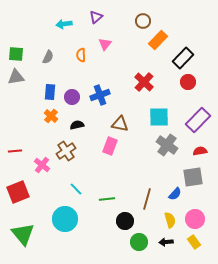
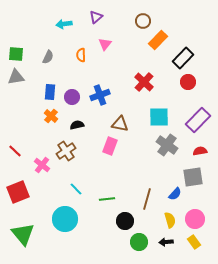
red line: rotated 48 degrees clockwise
